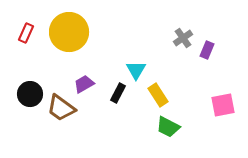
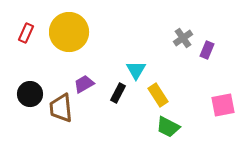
brown trapezoid: rotated 48 degrees clockwise
